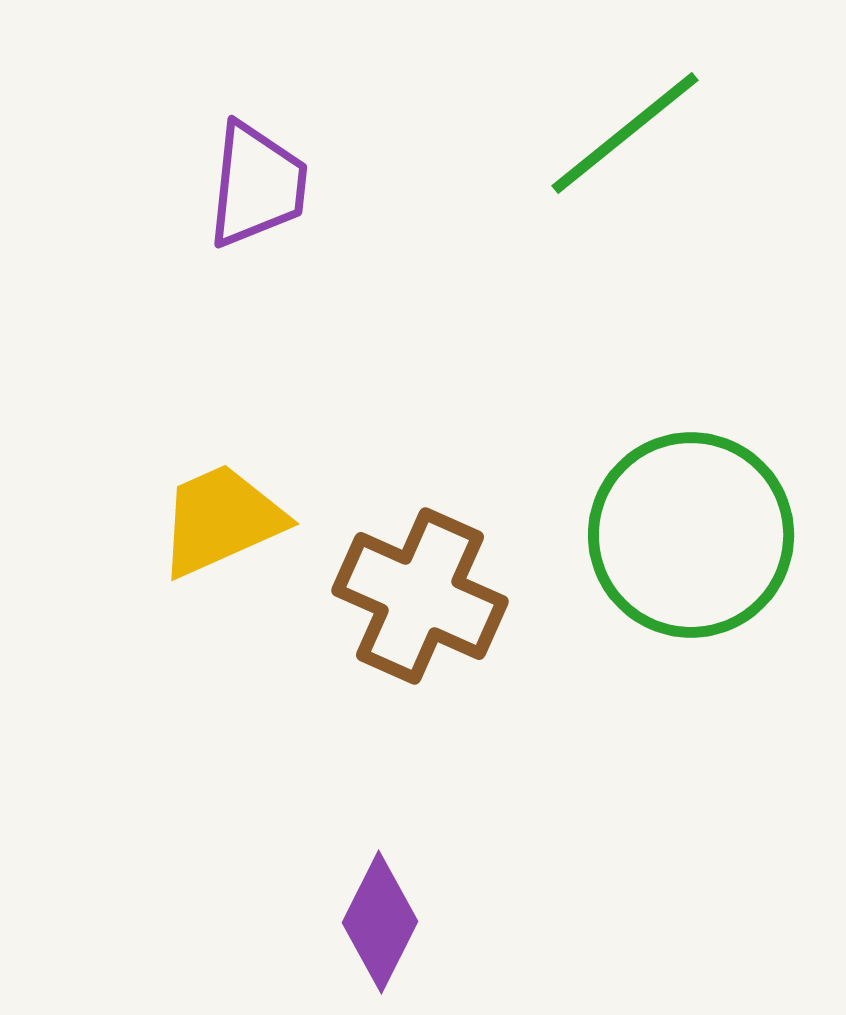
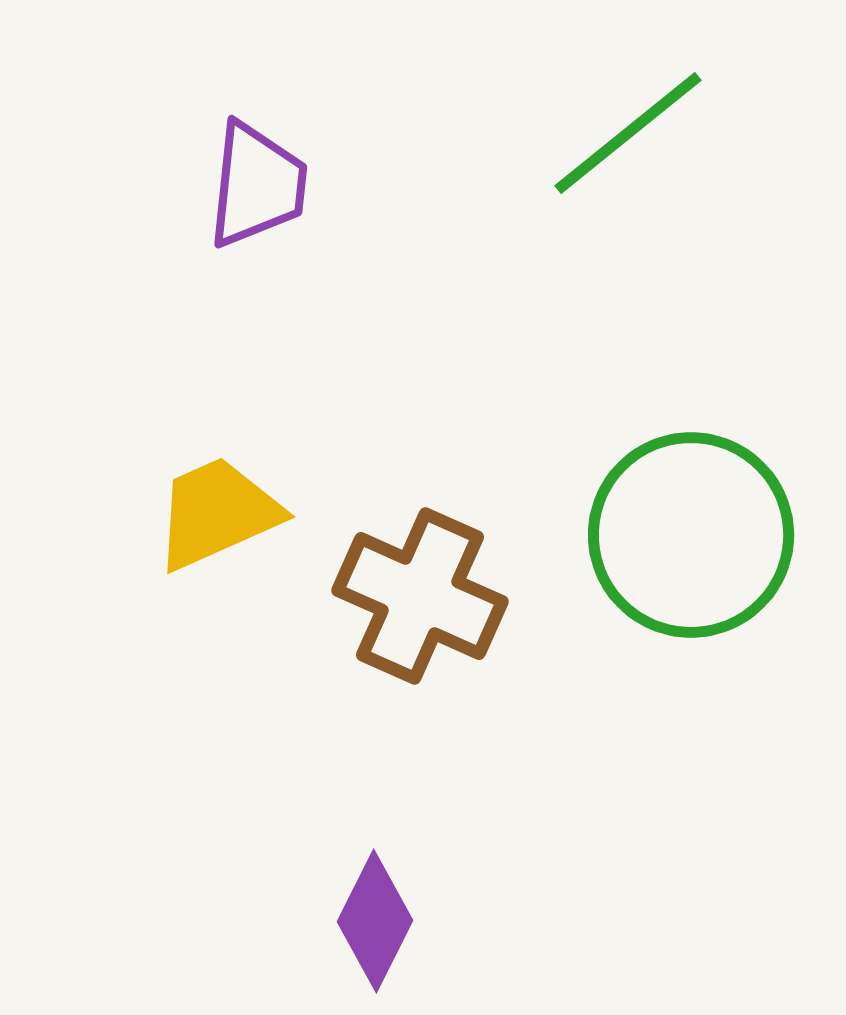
green line: moved 3 px right
yellow trapezoid: moved 4 px left, 7 px up
purple diamond: moved 5 px left, 1 px up
